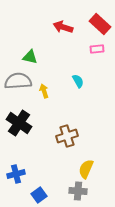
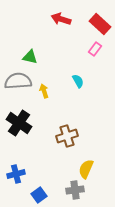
red arrow: moved 2 px left, 8 px up
pink rectangle: moved 2 px left; rotated 48 degrees counterclockwise
gray cross: moved 3 px left, 1 px up; rotated 12 degrees counterclockwise
